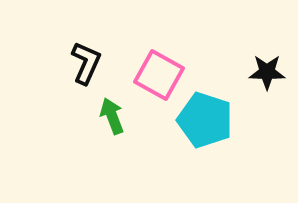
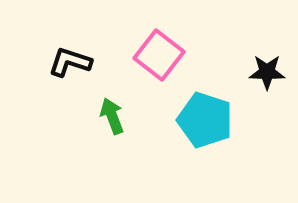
black L-shape: moved 16 px left, 1 px up; rotated 96 degrees counterclockwise
pink square: moved 20 px up; rotated 9 degrees clockwise
